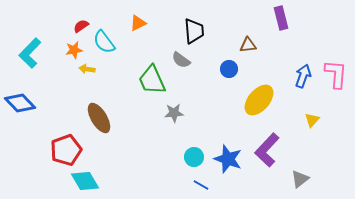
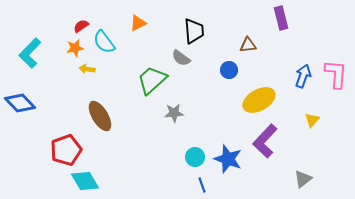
orange star: moved 1 px right, 2 px up
gray semicircle: moved 2 px up
blue circle: moved 1 px down
green trapezoid: rotated 72 degrees clockwise
yellow ellipse: rotated 20 degrees clockwise
brown ellipse: moved 1 px right, 2 px up
purple L-shape: moved 2 px left, 9 px up
cyan circle: moved 1 px right
gray triangle: moved 3 px right
blue line: moved 1 px right; rotated 42 degrees clockwise
